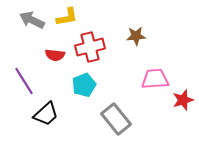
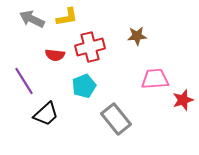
gray arrow: moved 1 px up
brown star: moved 1 px right
cyan pentagon: moved 1 px down
